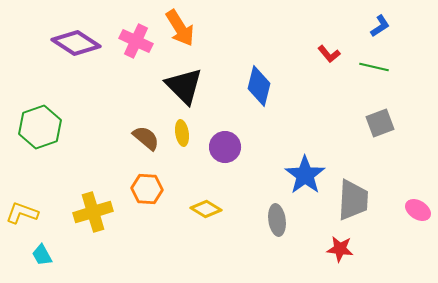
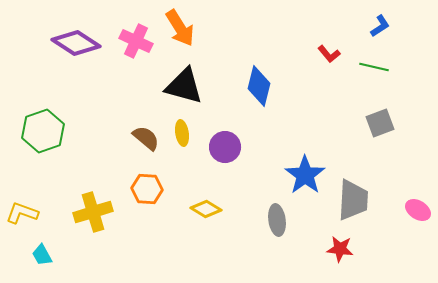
black triangle: rotated 30 degrees counterclockwise
green hexagon: moved 3 px right, 4 px down
